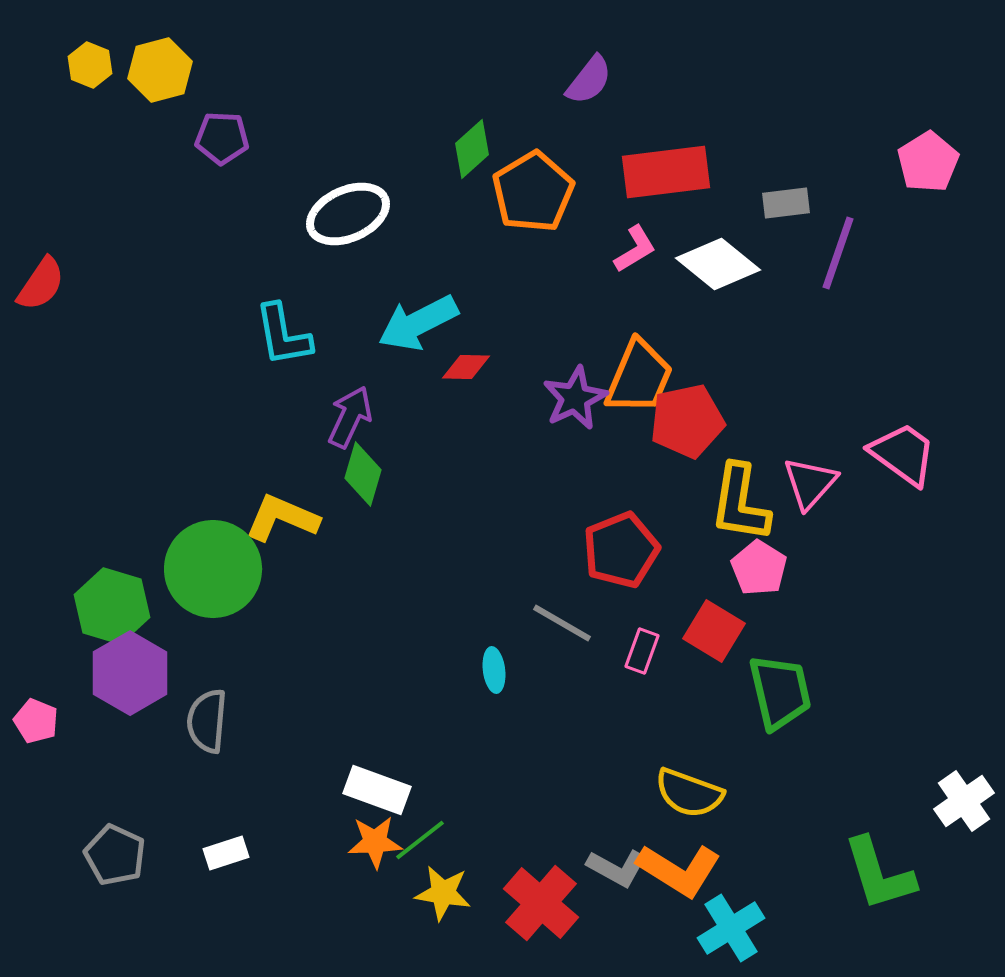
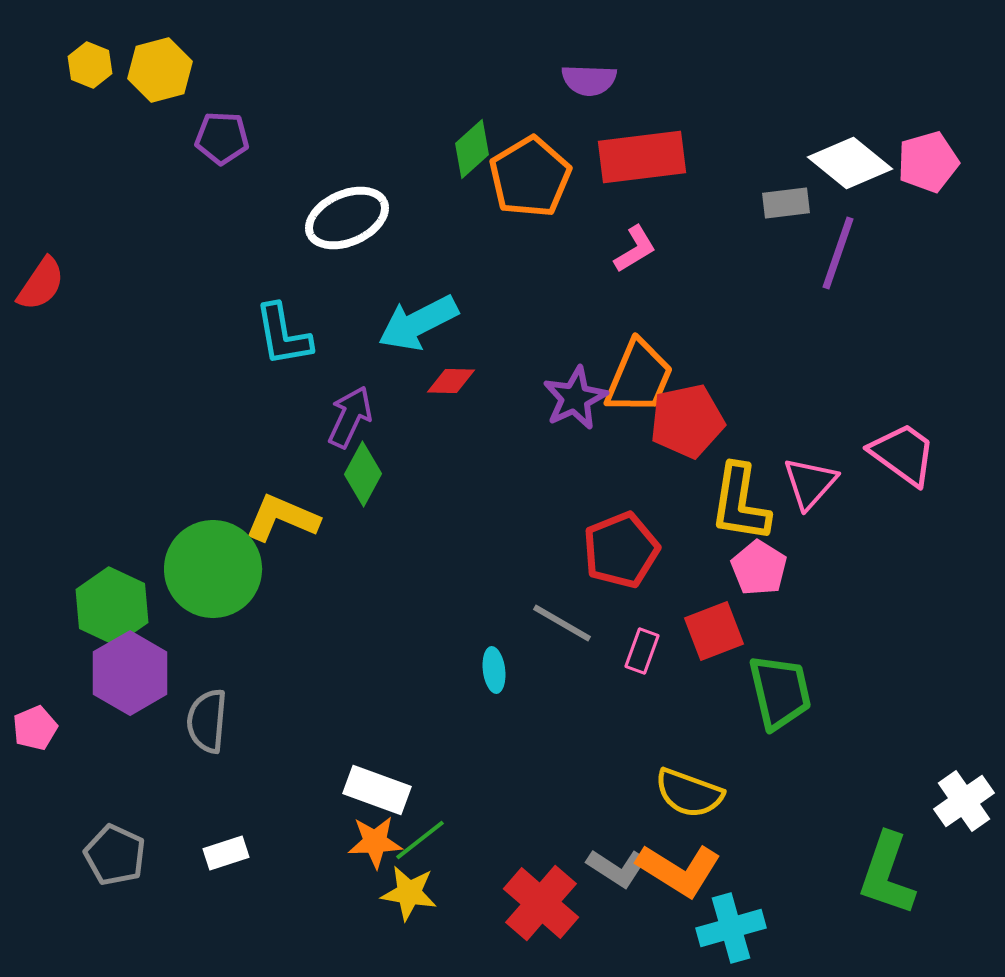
purple semicircle at (589, 80): rotated 54 degrees clockwise
pink pentagon at (928, 162): rotated 16 degrees clockwise
red rectangle at (666, 172): moved 24 px left, 15 px up
orange pentagon at (533, 192): moved 3 px left, 15 px up
white ellipse at (348, 214): moved 1 px left, 4 px down
white diamond at (718, 264): moved 132 px right, 101 px up
red diamond at (466, 367): moved 15 px left, 14 px down
green diamond at (363, 474): rotated 12 degrees clockwise
green hexagon at (112, 606): rotated 8 degrees clockwise
red square at (714, 631): rotated 38 degrees clockwise
pink pentagon at (36, 721): moved 1 px left, 7 px down; rotated 27 degrees clockwise
gray L-shape at (617, 868): rotated 4 degrees clockwise
green L-shape at (879, 874): moved 8 px right; rotated 36 degrees clockwise
yellow star at (443, 893): moved 34 px left
cyan cross at (731, 928): rotated 16 degrees clockwise
